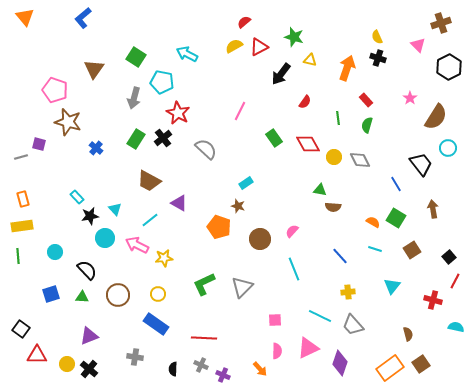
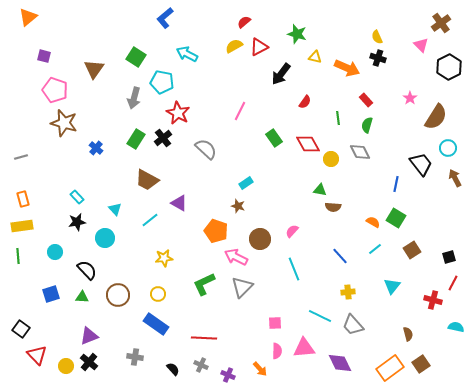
orange triangle at (25, 17): moved 3 px right; rotated 30 degrees clockwise
blue L-shape at (83, 18): moved 82 px right
brown cross at (441, 23): rotated 18 degrees counterclockwise
green star at (294, 37): moved 3 px right, 3 px up
pink triangle at (418, 45): moved 3 px right
yellow triangle at (310, 60): moved 5 px right, 3 px up
orange arrow at (347, 68): rotated 95 degrees clockwise
brown star at (68, 122): moved 4 px left, 1 px down
purple square at (39, 144): moved 5 px right, 88 px up
yellow circle at (334, 157): moved 3 px left, 2 px down
gray diamond at (360, 160): moved 8 px up
brown trapezoid at (149, 181): moved 2 px left, 1 px up
blue line at (396, 184): rotated 42 degrees clockwise
brown arrow at (433, 209): moved 22 px right, 31 px up; rotated 18 degrees counterclockwise
black star at (90, 216): moved 13 px left, 6 px down
orange pentagon at (219, 227): moved 3 px left, 4 px down
pink arrow at (137, 245): moved 99 px right, 12 px down
cyan line at (375, 249): rotated 56 degrees counterclockwise
black square at (449, 257): rotated 24 degrees clockwise
red line at (455, 281): moved 2 px left, 2 px down
pink square at (275, 320): moved 3 px down
pink triangle at (308, 348): moved 4 px left; rotated 20 degrees clockwise
red triangle at (37, 355): rotated 45 degrees clockwise
purple diamond at (340, 363): rotated 45 degrees counterclockwise
yellow circle at (67, 364): moved 1 px left, 2 px down
black cross at (89, 369): moved 7 px up
black semicircle at (173, 369): rotated 136 degrees clockwise
purple cross at (223, 375): moved 5 px right
